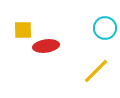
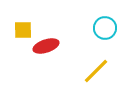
red ellipse: rotated 10 degrees counterclockwise
